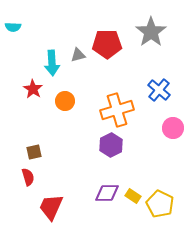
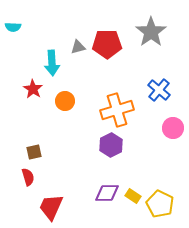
gray triangle: moved 8 px up
